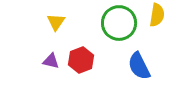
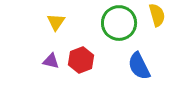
yellow semicircle: rotated 25 degrees counterclockwise
